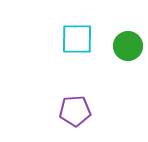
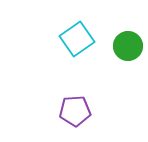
cyan square: rotated 36 degrees counterclockwise
